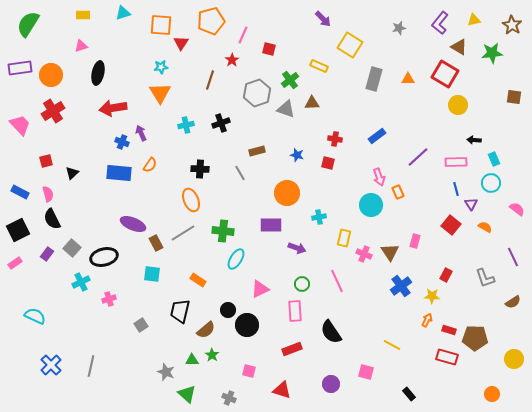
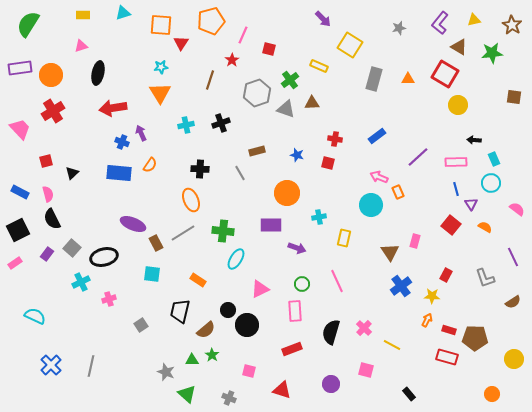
pink trapezoid at (20, 125): moved 4 px down
pink arrow at (379, 177): rotated 132 degrees clockwise
pink cross at (364, 254): moved 74 px down; rotated 21 degrees clockwise
black semicircle at (331, 332): rotated 50 degrees clockwise
pink square at (366, 372): moved 2 px up
